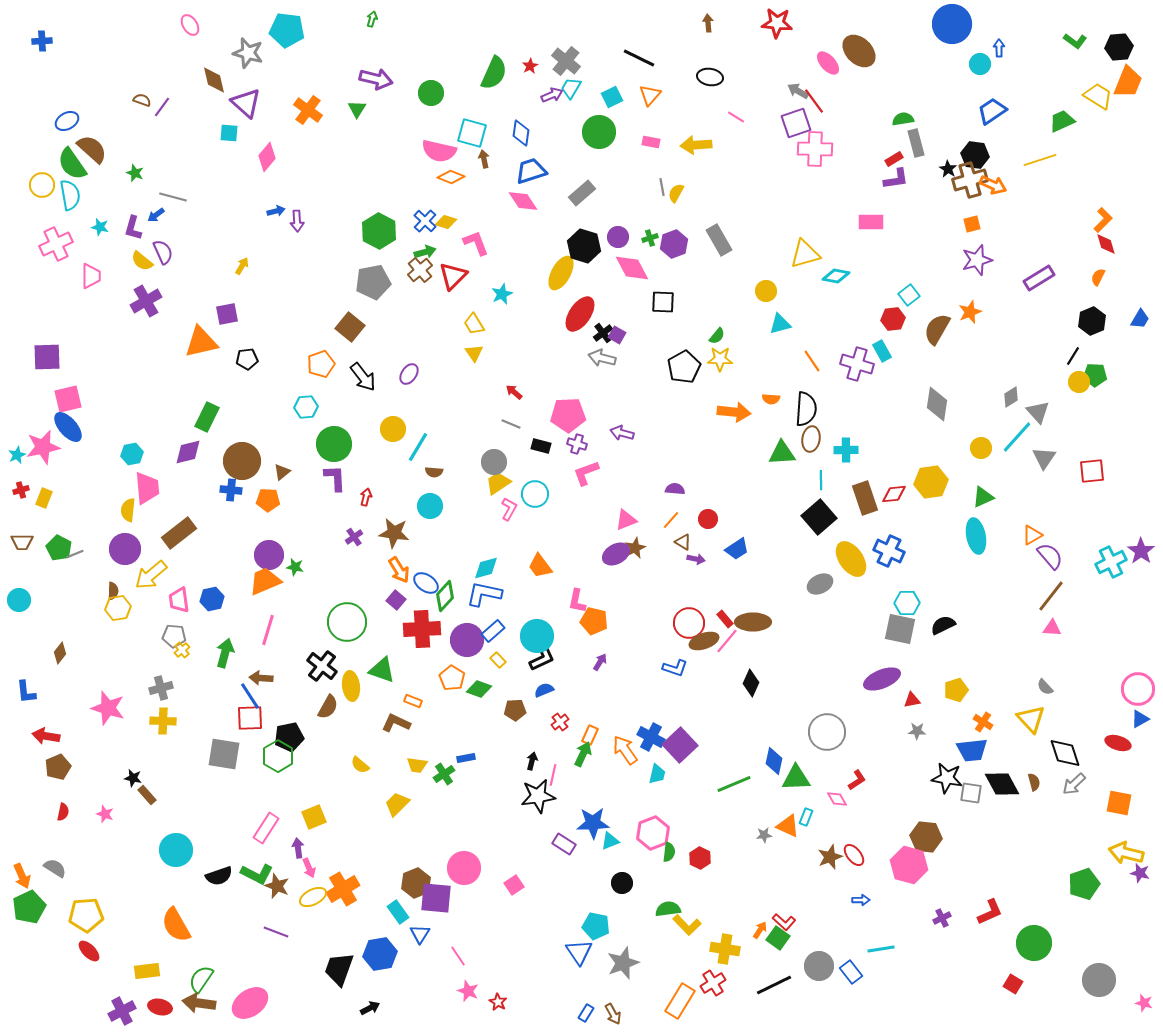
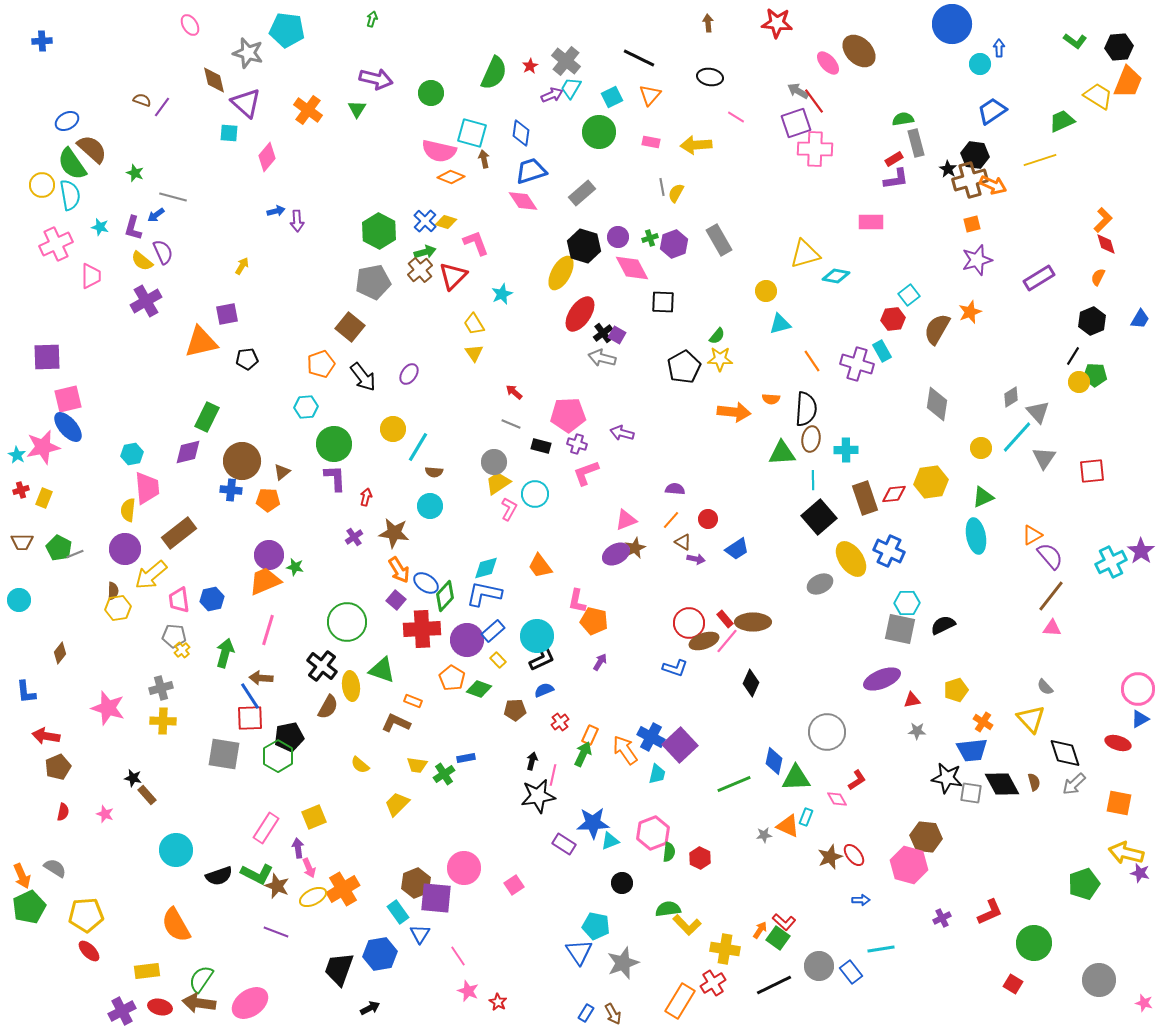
cyan star at (17, 455): rotated 18 degrees counterclockwise
cyan line at (821, 480): moved 8 px left
